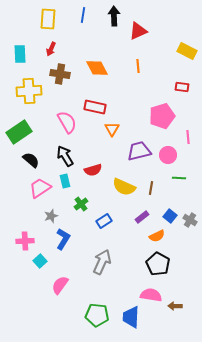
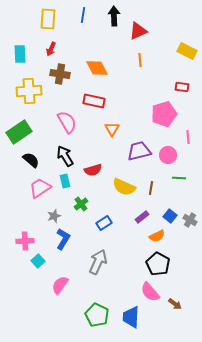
orange line at (138, 66): moved 2 px right, 6 px up
red rectangle at (95, 107): moved 1 px left, 6 px up
pink pentagon at (162, 116): moved 2 px right, 2 px up
gray star at (51, 216): moved 3 px right
blue rectangle at (104, 221): moved 2 px down
cyan square at (40, 261): moved 2 px left
gray arrow at (102, 262): moved 4 px left
pink semicircle at (151, 295): moved 1 px left, 3 px up; rotated 140 degrees counterclockwise
brown arrow at (175, 306): moved 2 px up; rotated 144 degrees counterclockwise
green pentagon at (97, 315): rotated 20 degrees clockwise
